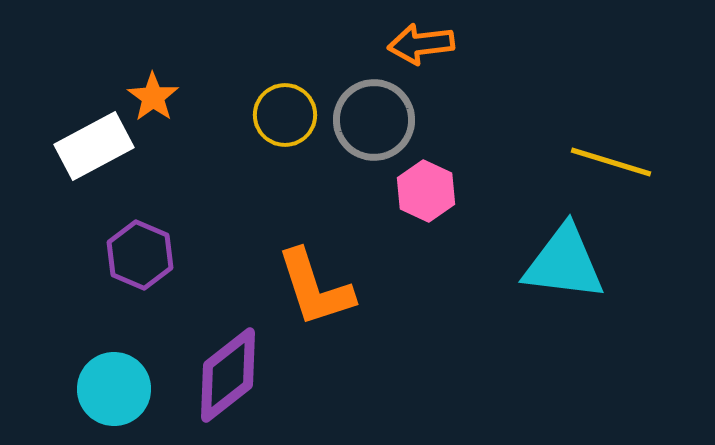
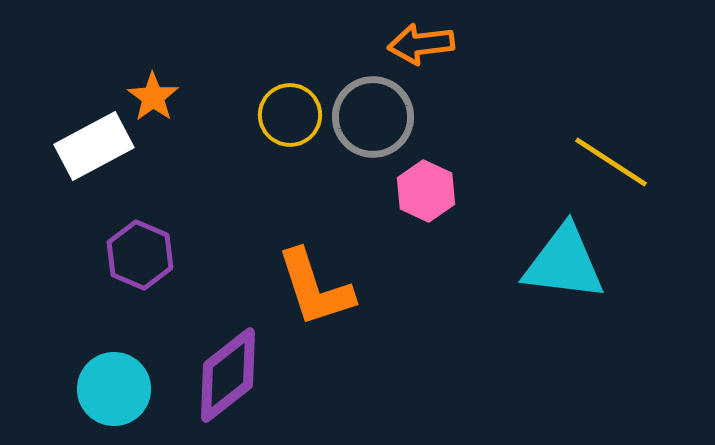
yellow circle: moved 5 px right
gray circle: moved 1 px left, 3 px up
yellow line: rotated 16 degrees clockwise
